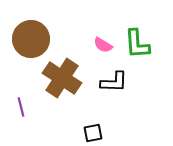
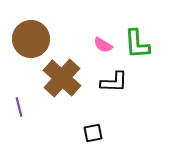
brown cross: rotated 9 degrees clockwise
purple line: moved 2 px left
